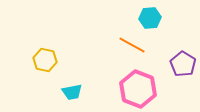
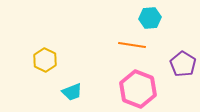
orange line: rotated 20 degrees counterclockwise
yellow hexagon: rotated 15 degrees clockwise
cyan trapezoid: rotated 10 degrees counterclockwise
